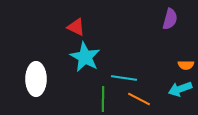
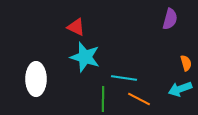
cyan star: rotated 12 degrees counterclockwise
orange semicircle: moved 2 px up; rotated 105 degrees counterclockwise
